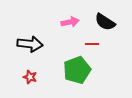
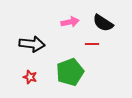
black semicircle: moved 2 px left, 1 px down
black arrow: moved 2 px right
green pentagon: moved 7 px left, 2 px down
